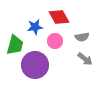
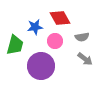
red diamond: moved 1 px right, 1 px down
purple circle: moved 6 px right, 1 px down
